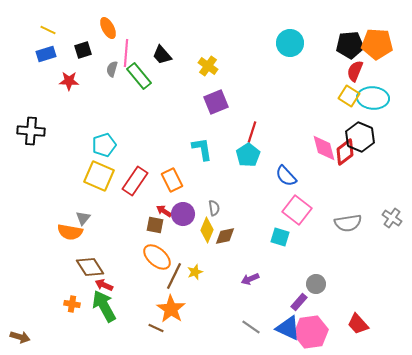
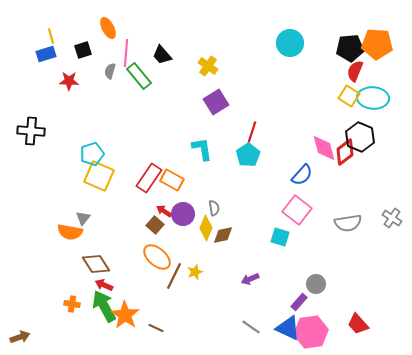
yellow line at (48, 30): moved 3 px right, 6 px down; rotated 49 degrees clockwise
black pentagon at (350, 45): moved 3 px down
gray semicircle at (112, 69): moved 2 px left, 2 px down
purple square at (216, 102): rotated 10 degrees counterclockwise
cyan pentagon at (104, 145): moved 12 px left, 9 px down
blue semicircle at (286, 176): moved 16 px right, 1 px up; rotated 95 degrees counterclockwise
orange rectangle at (172, 180): rotated 35 degrees counterclockwise
red rectangle at (135, 181): moved 14 px right, 3 px up
brown square at (155, 225): rotated 30 degrees clockwise
yellow diamond at (207, 230): moved 1 px left, 2 px up
brown diamond at (225, 236): moved 2 px left, 1 px up
brown diamond at (90, 267): moved 6 px right, 3 px up
orange star at (171, 309): moved 46 px left, 6 px down
brown arrow at (20, 337): rotated 36 degrees counterclockwise
